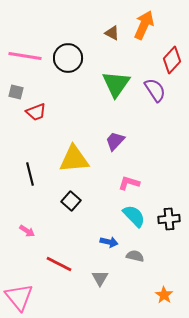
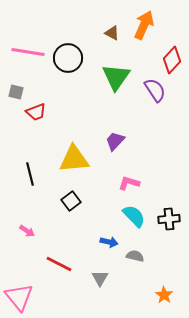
pink line: moved 3 px right, 4 px up
green triangle: moved 7 px up
black square: rotated 12 degrees clockwise
